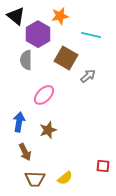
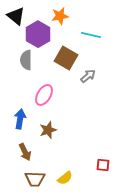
pink ellipse: rotated 15 degrees counterclockwise
blue arrow: moved 1 px right, 3 px up
red square: moved 1 px up
